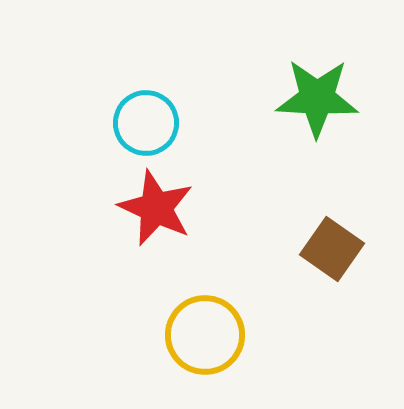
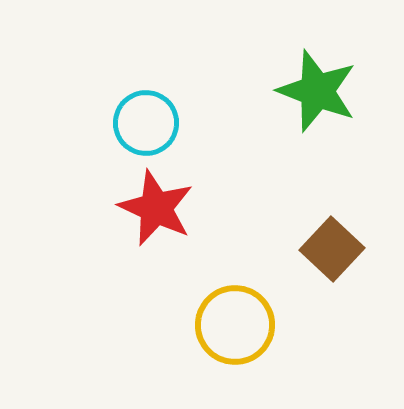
green star: moved 7 px up; rotated 18 degrees clockwise
brown square: rotated 8 degrees clockwise
yellow circle: moved 30 px right, 10 px up
